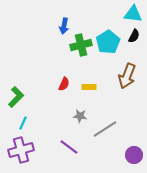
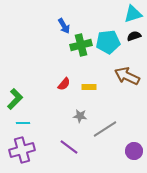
cyan triangle: rotated 24 degrees counterclockwise
blue arrow: rotated 42 degrees counterclockwise
black semicircle: rotated 136 degrees counterclockwise
cyan pentagon: rotated 25 degrees clockwise
brown arrow: rotated 95 degrees clockwise
red semicircle: rotated 16 degrees clockwise
green L-shape: moved 1 px left, 2 px down
cyan line: rotated 64 degrees clockwise
purple cross: moved 1 px right
purple circle: moved 4 px up
